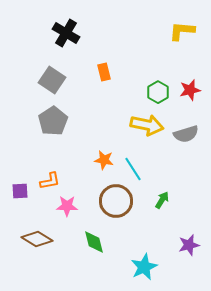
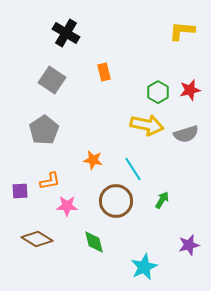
gray pentagon: moved 9 px left, 9 px down
orange star: moved 11 px left
